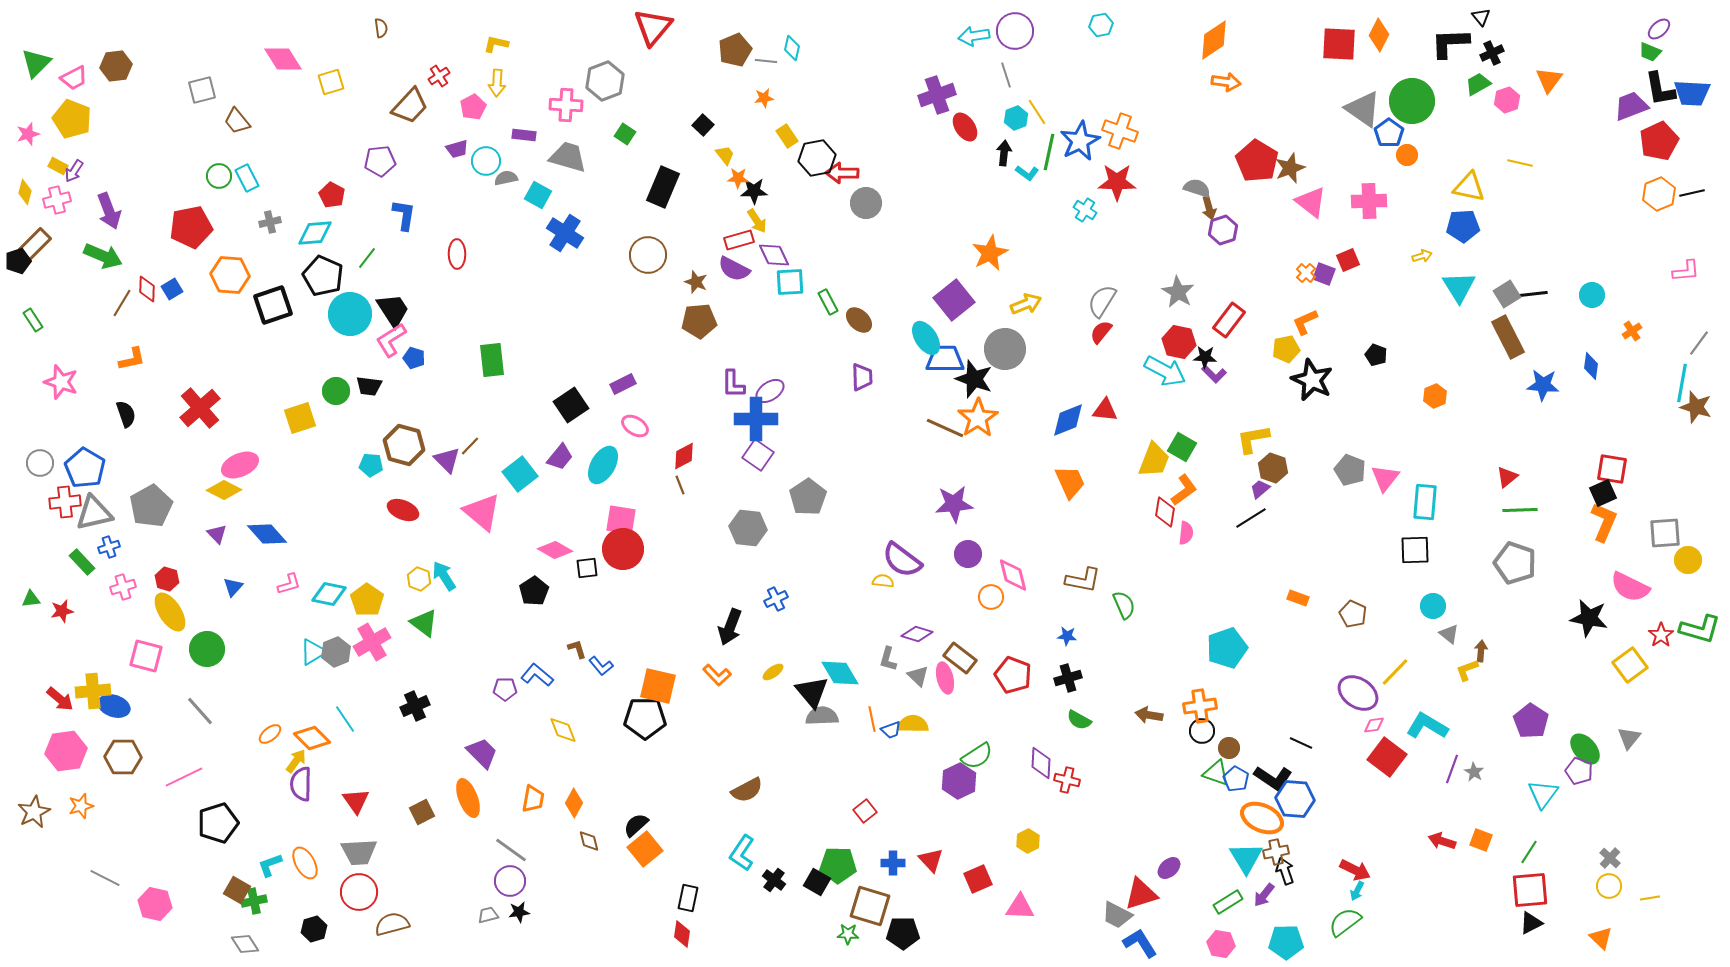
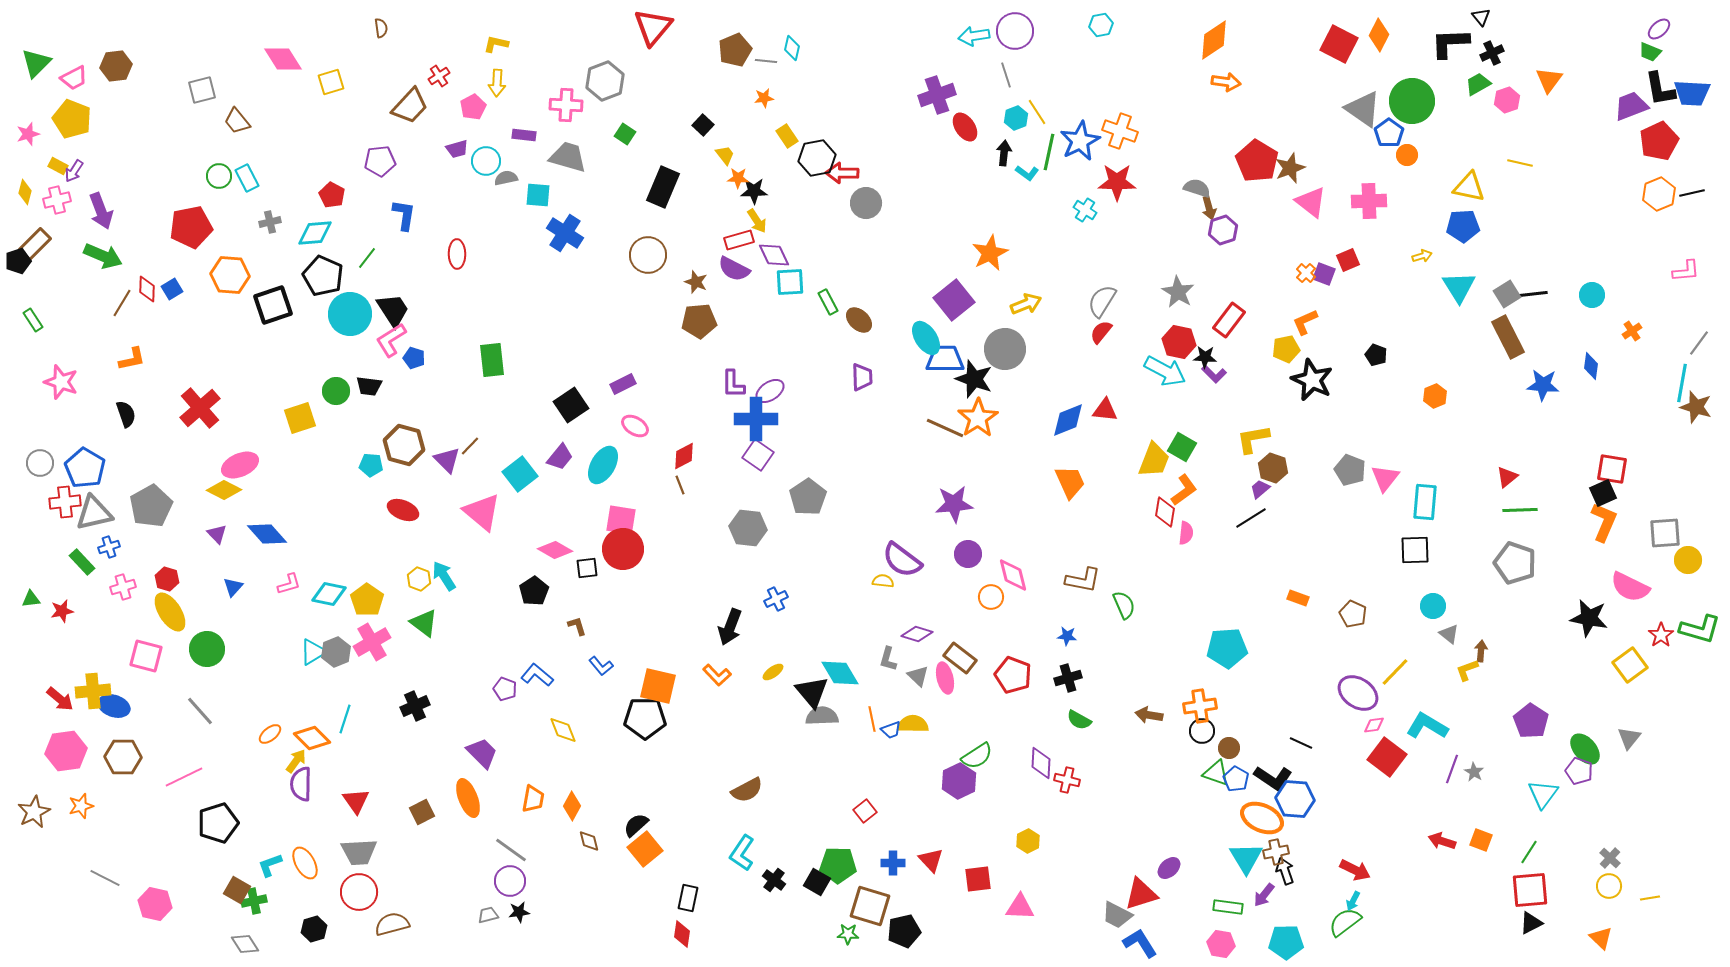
red square at (1339, 44): rotated 24 degrees clockwise
cyan square at (538, 195): rotated 24 degrees counterclockwise
purple arrow at (109, 211): moved 8 px left
cyan pentagon at (1227, 648): rotated 15 degrees clockwise
brown L-shape at (577, 649): moved 23 px up
purple pentagon at (505, 689): rotated 20 degrees clockwise
cyan line at (345, 719): rotated 52 degrees clockwise
orange diamond at (574, 803): moved 2 px left, 3 px down
red square at (978, 879): rotated 16 degrees clockwise
cyan arrow at (1357, 891): moved 4 px left, 10 px down
green rectangle at (1228, 902): moved 5 px down; rotated 40 degrees clockwise
black pentagon at (903, 933): moved 1 px right, 2 px up; rotated 12 degrees counterclockwise
